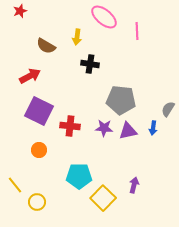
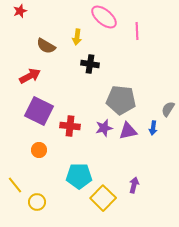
purple star: rotated 18 degrees counterclockwise
